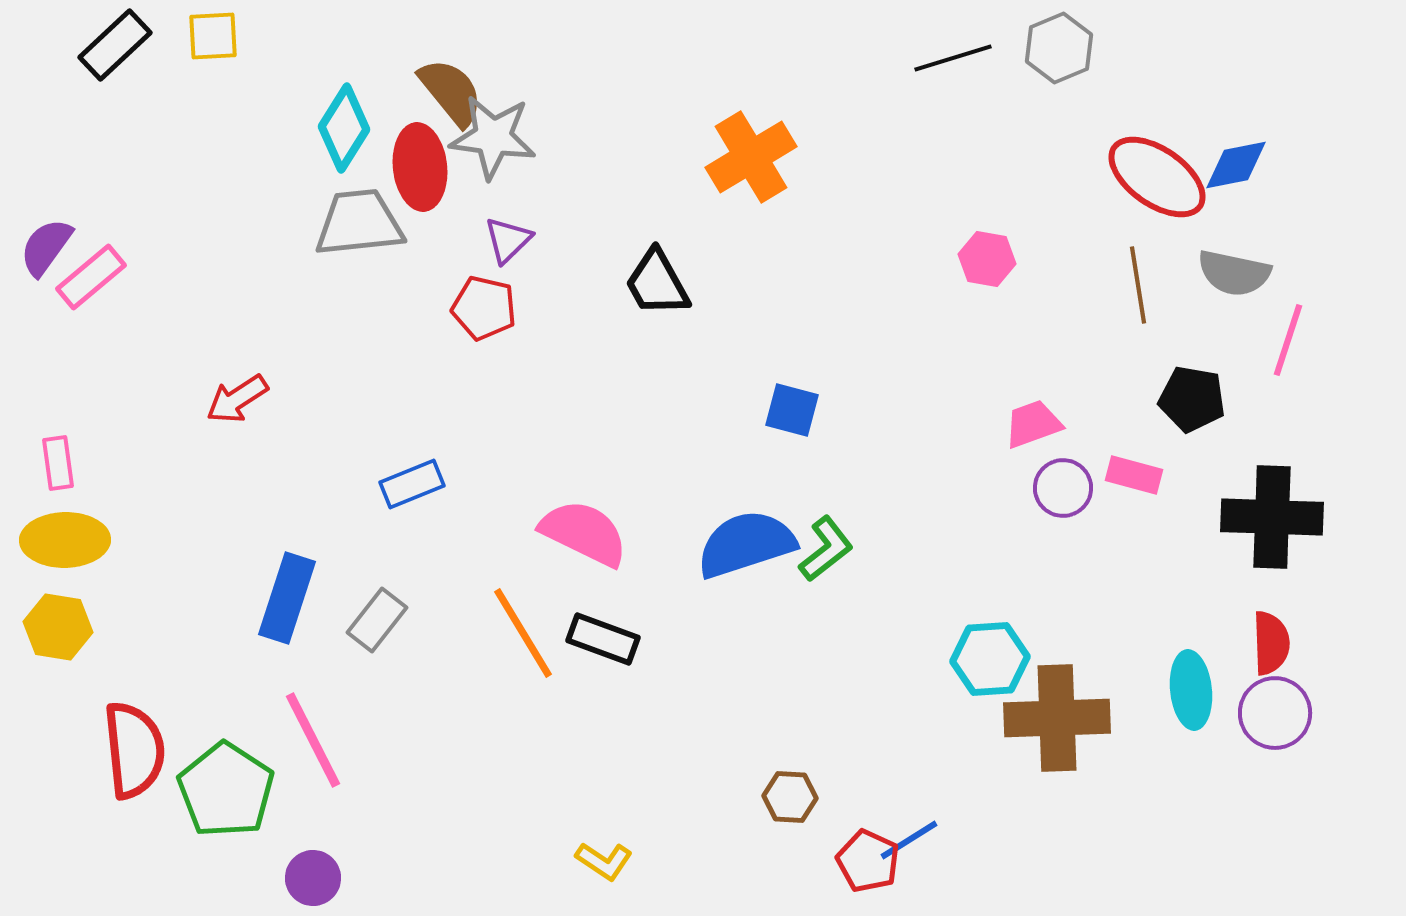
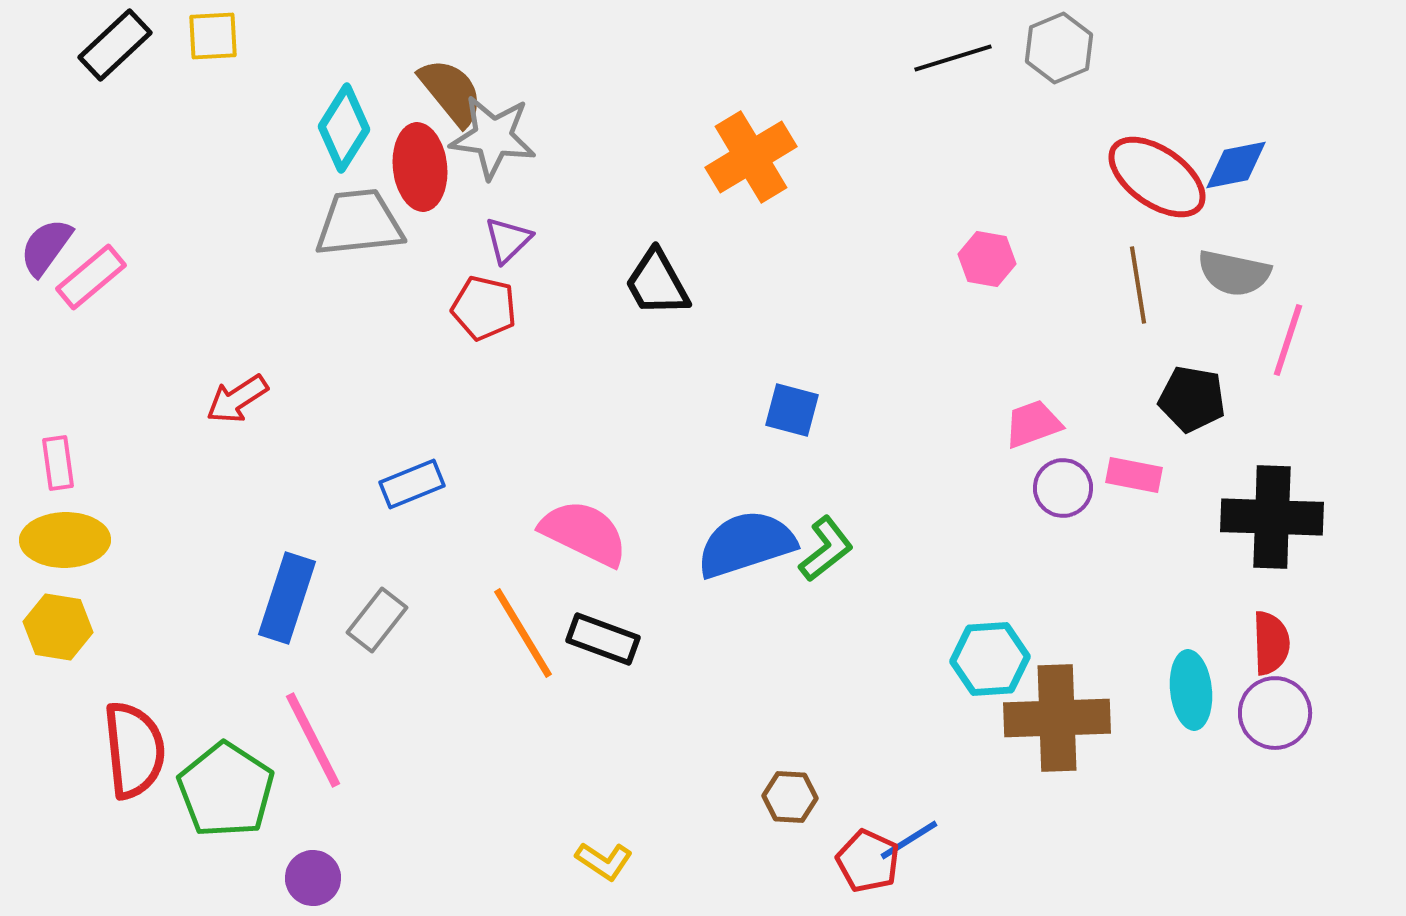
pink rectangle at (1134, 475): rotated 4 degrees counterclockwise
